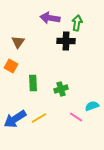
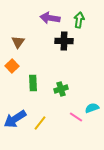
green arrow: moved 2 px right, 3 px up
black cross: moved 2 px left
orange square: moved 1 px right; rotated 16 degrees clockwise
cyan semicircle: moved 2 px down
yellow line: moved 1 px right, 5 px down; rotated 21 degrees counterclockwise
